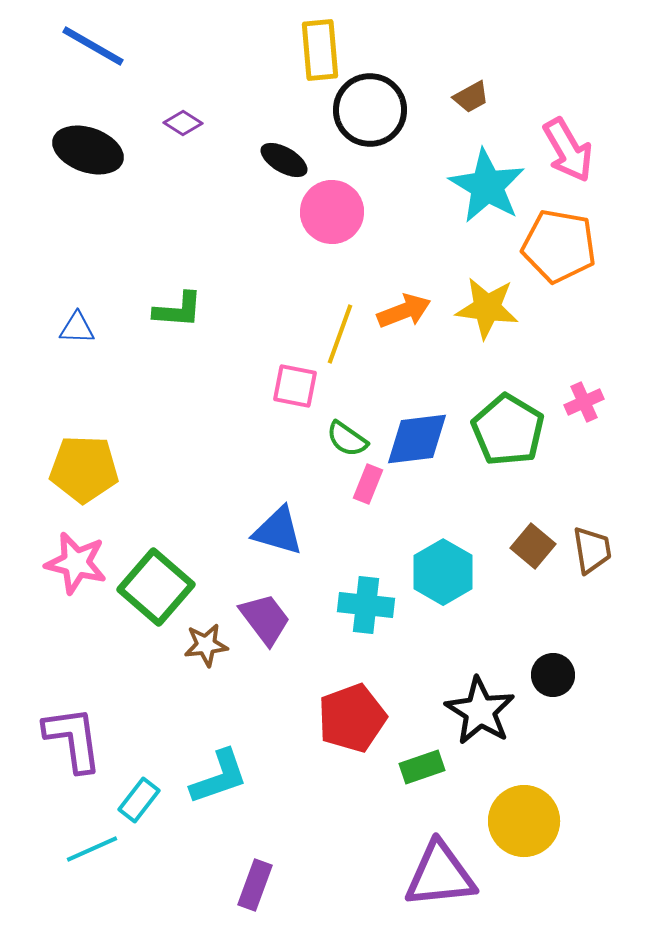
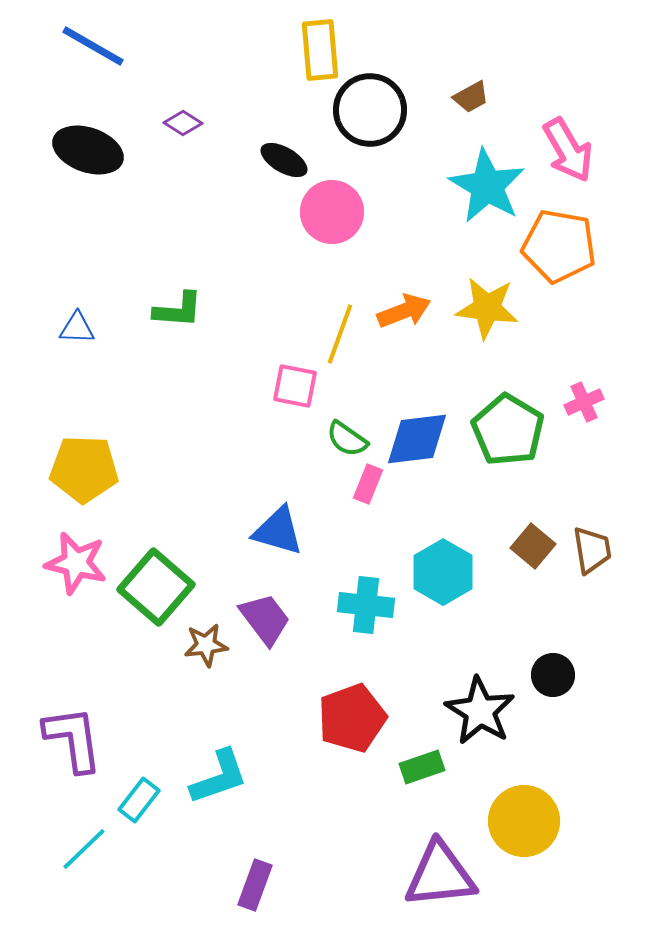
cyan line at (92, 849): moved 8 px left; rotated 20 degrees counterclockwise
